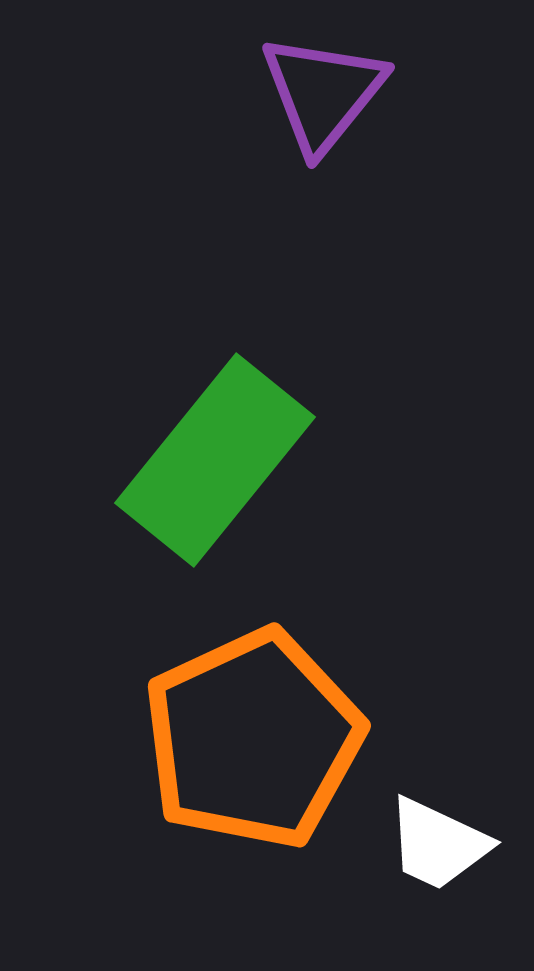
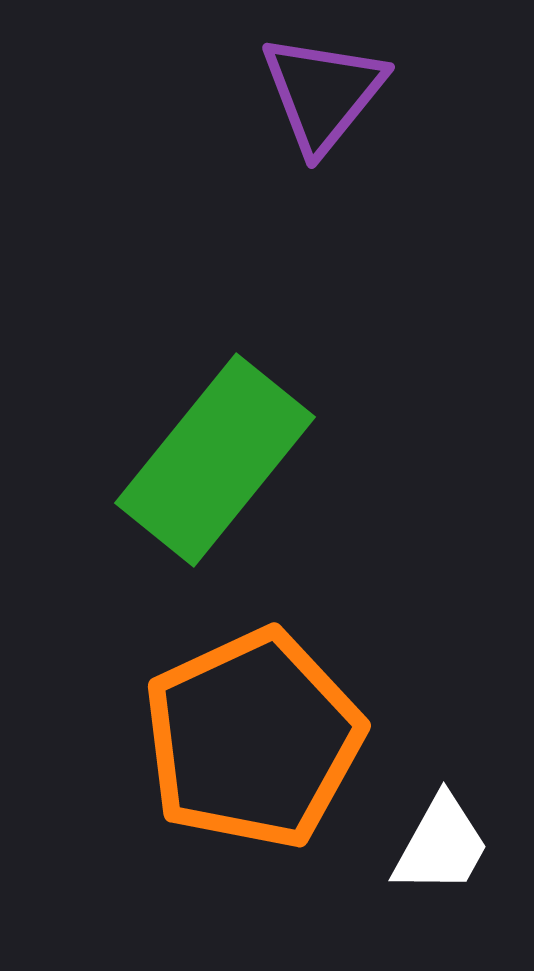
white trapezoid: moved 3 px right, 1 px down; rotated 86 degrees counterclockwise
